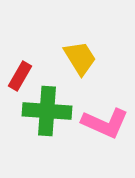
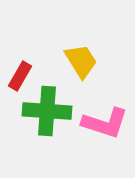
yellow trapezoid: moved 1 px right, 3 px down
pink L-shape: rotated 6 degrees counterclockwise
